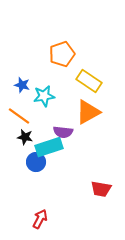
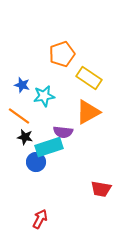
yellow rectangle: moved 3 px up
